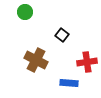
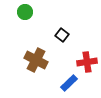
blue rectangle: rotated 48 degrees counterclockwise
